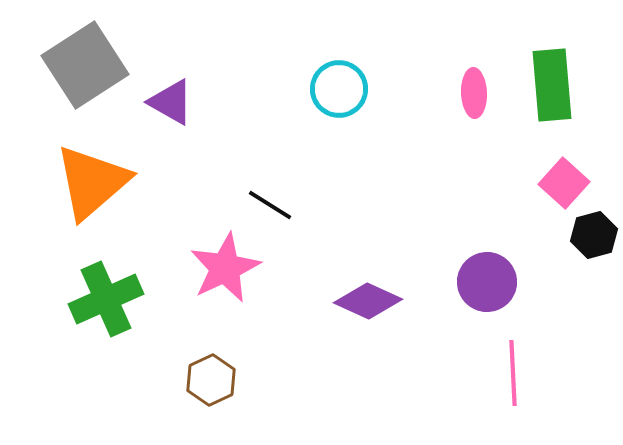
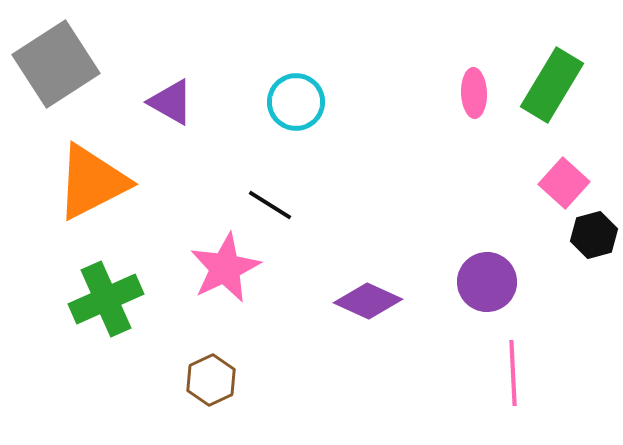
gray square: moved 29 px left, 1 px up
green rectangle: rotated 36 degrees clockwise
cyan circle: moved 43 px left, 13 px down
orange triangle: rotated 14 degrees clockwise
